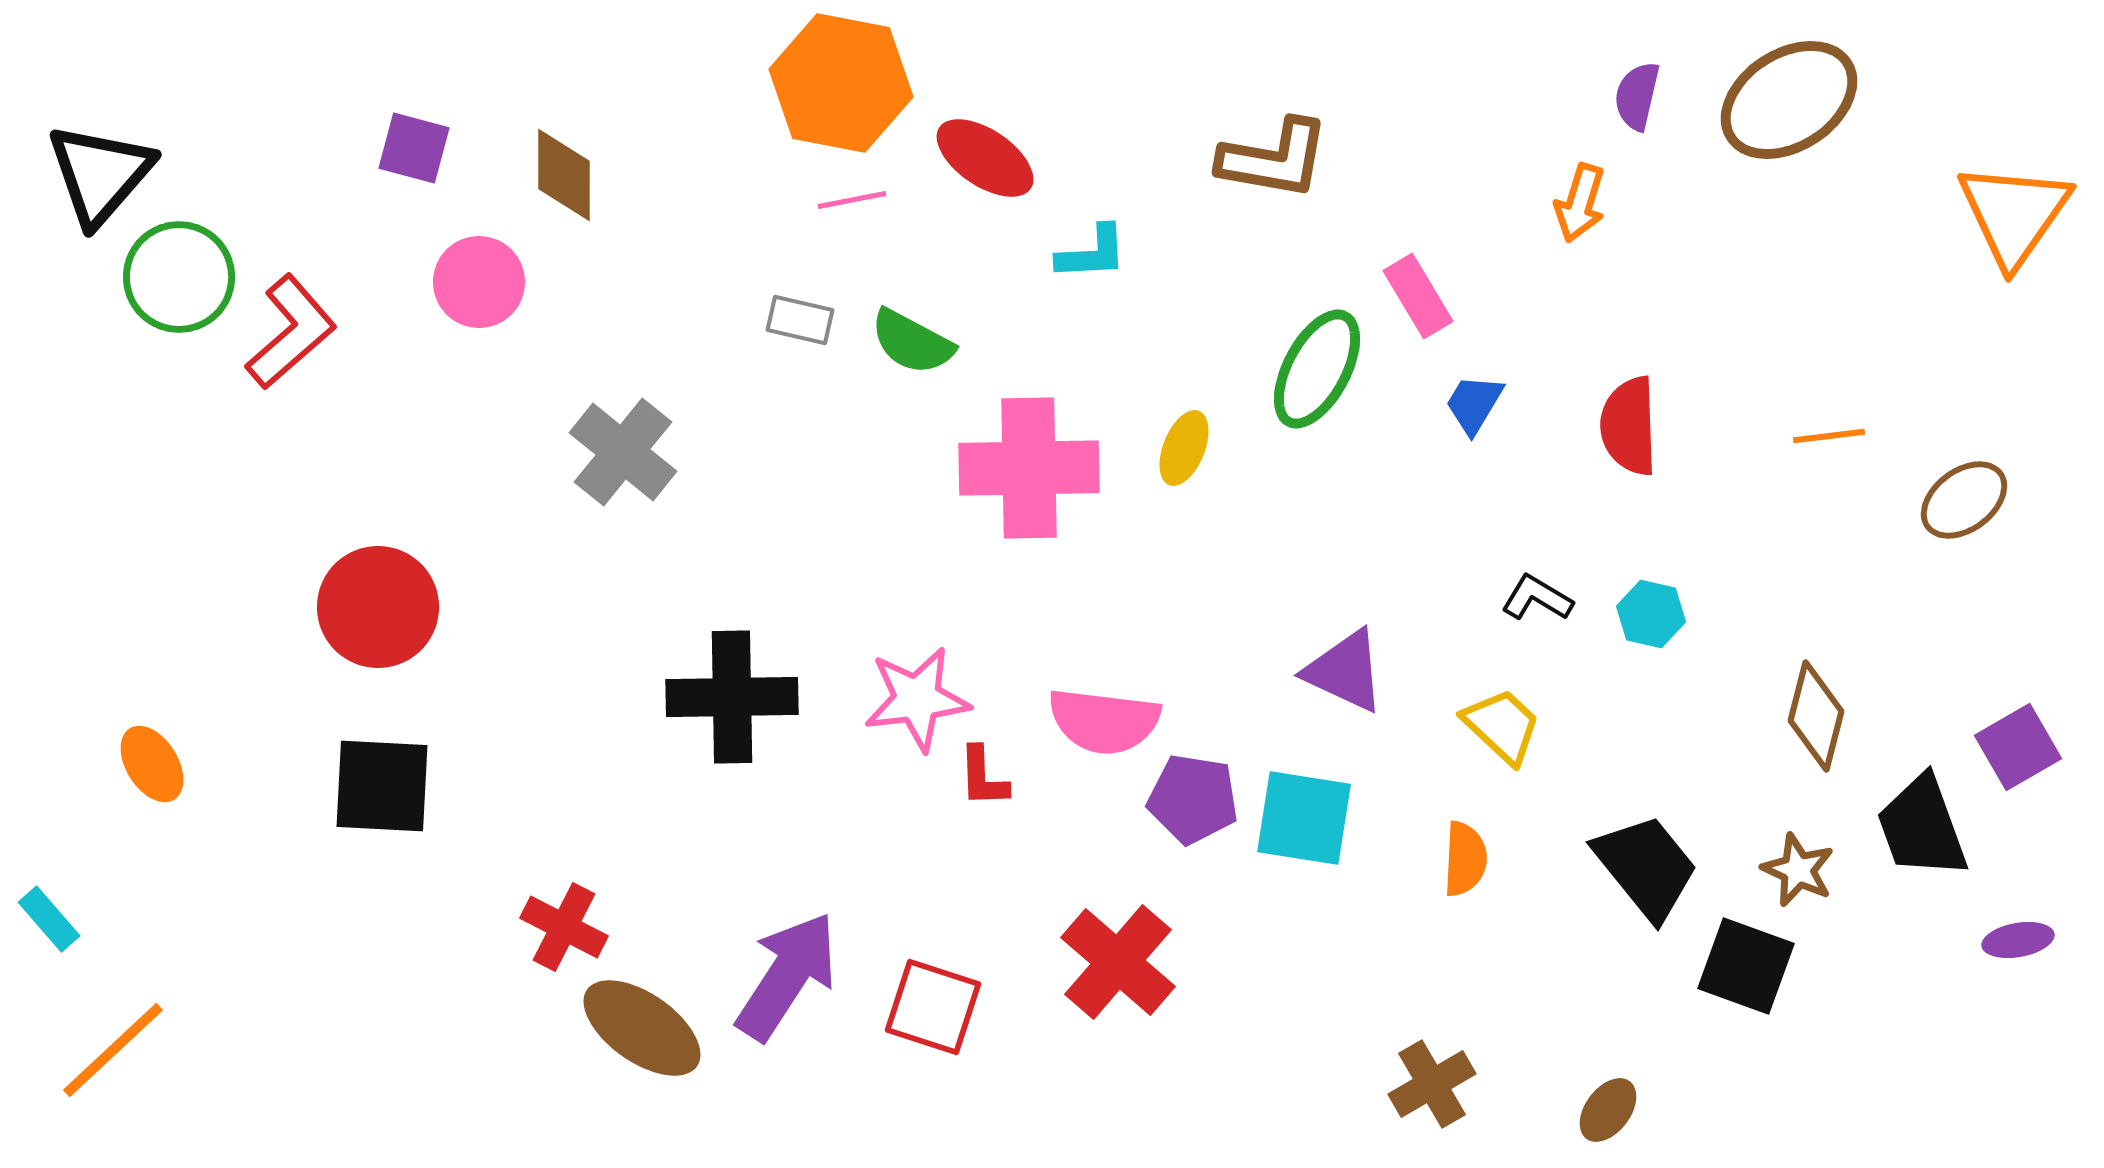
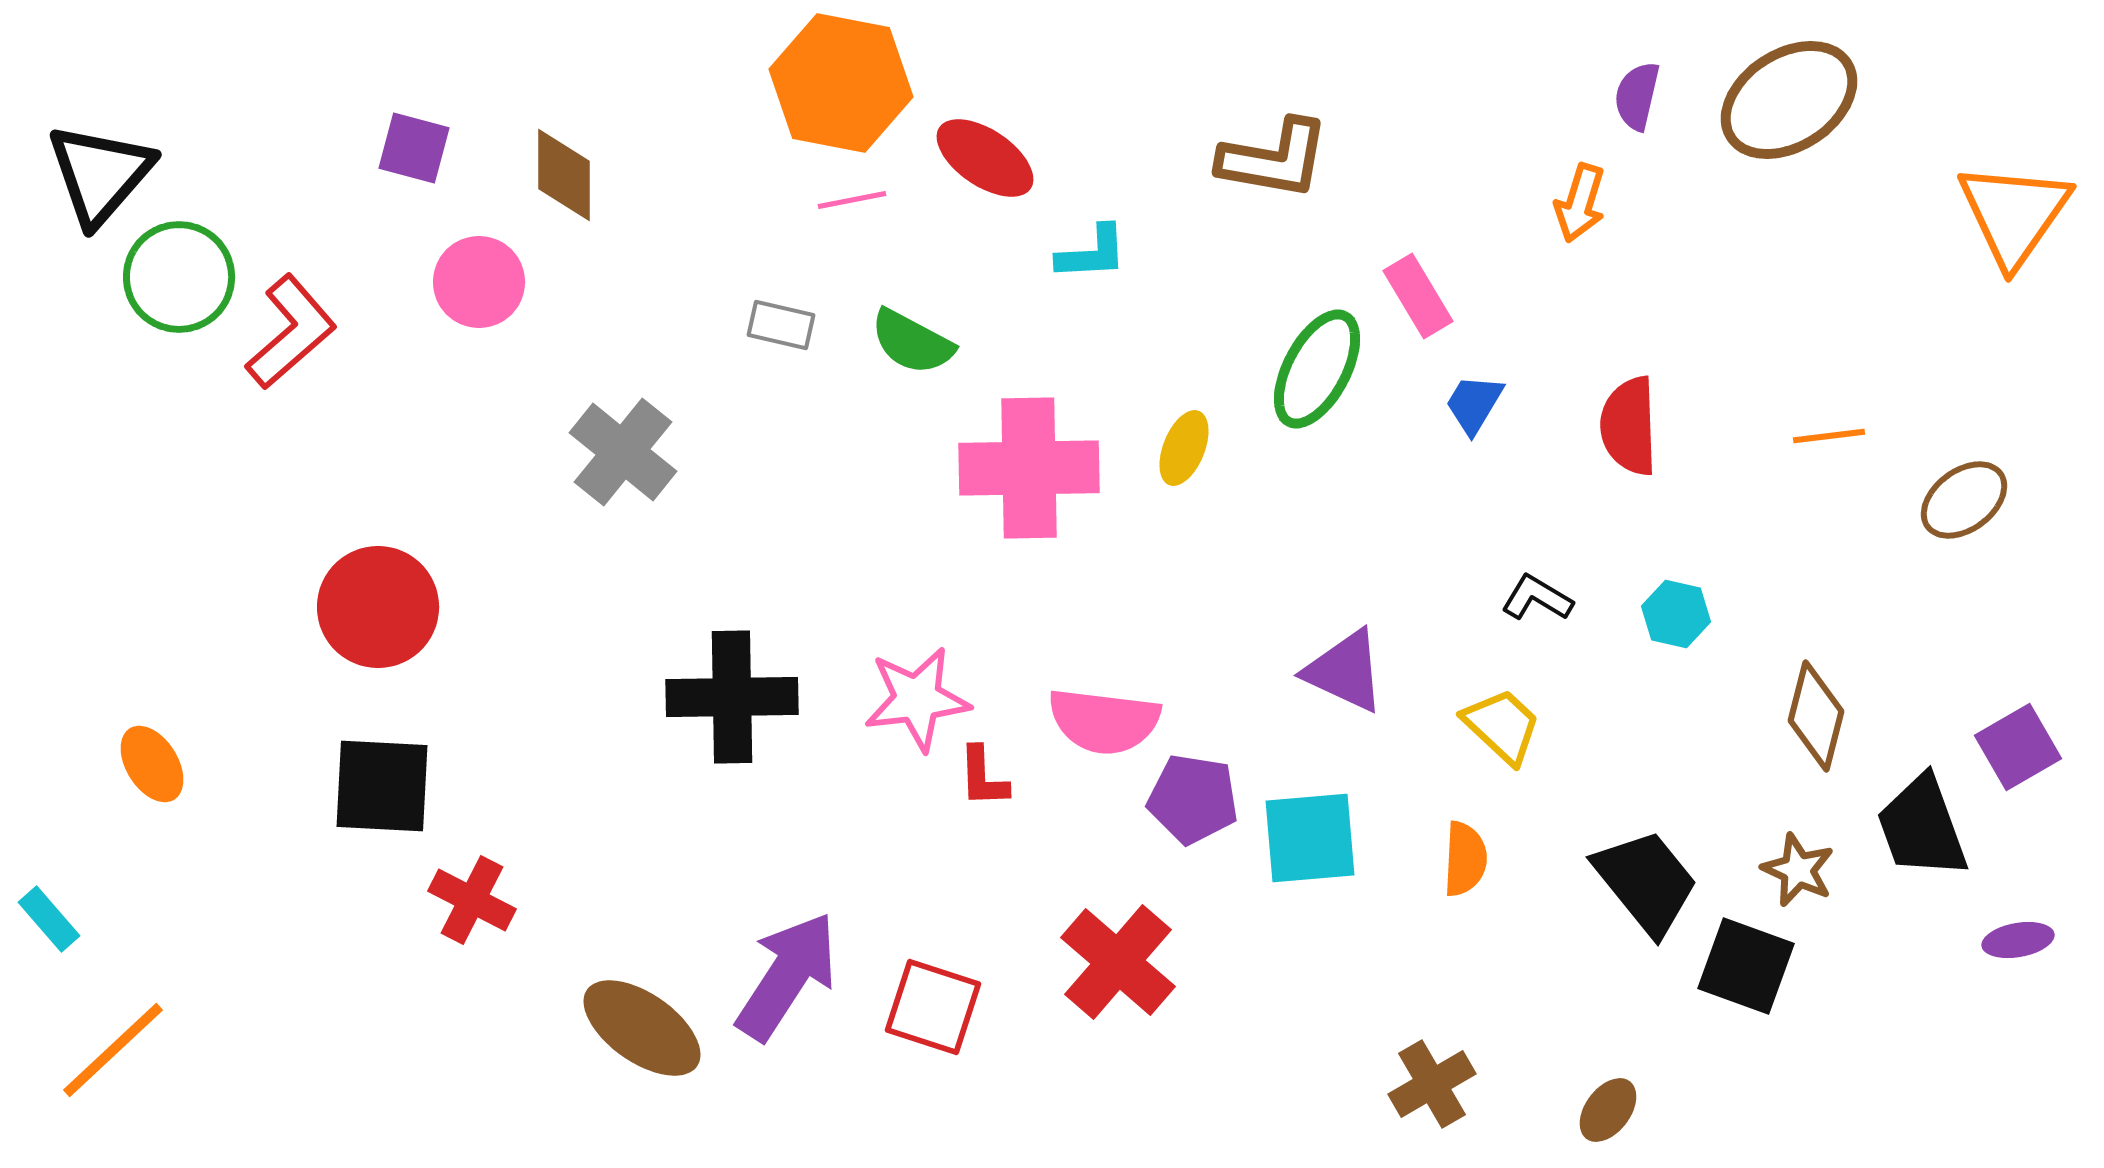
gray rectangle at (800, 320): moved 19 px left, 5 px down
cyan hexagon at (1651, 614): moved 25 px right
cyan square at (1304, 818): moved 6 px right, 20 px down; rotated 14 degrees counterclockwise
black trapezoid at (1646, 867): moved 15 px down
red cross at (564, 927): moved 92 px left, 27 px up
